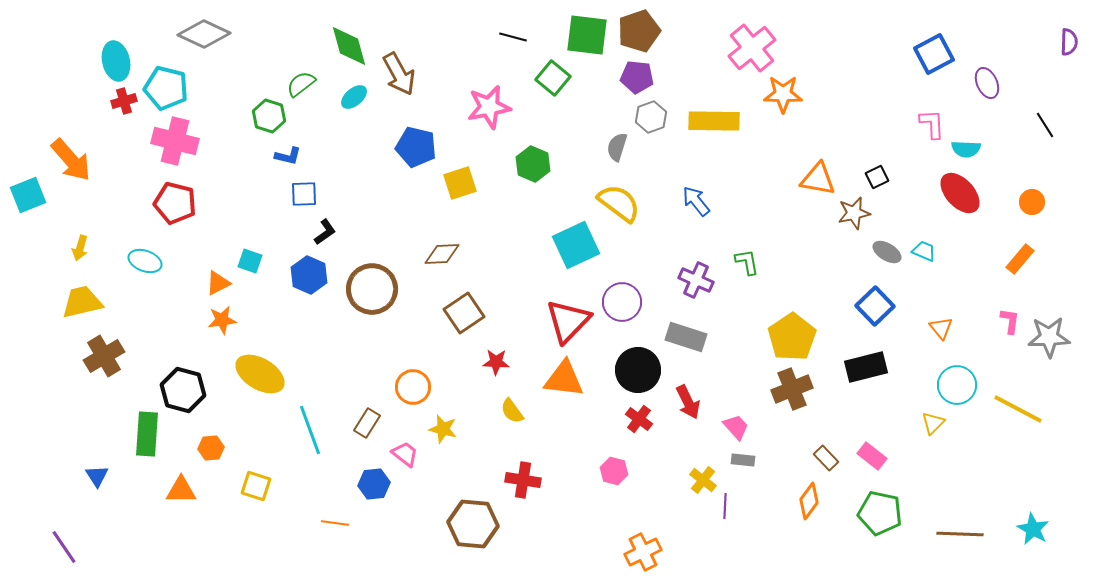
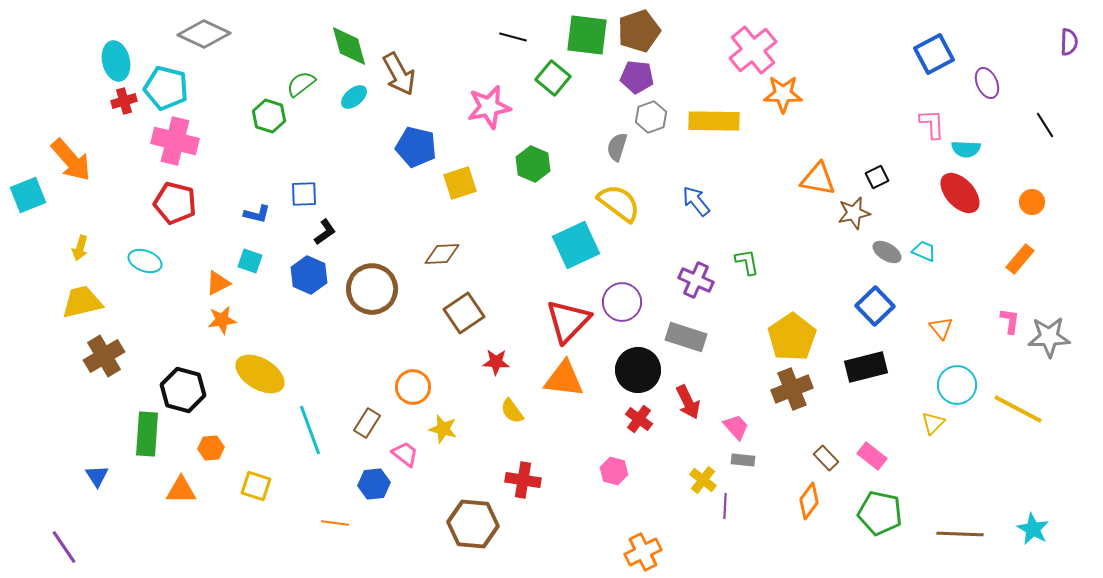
pink cross at (752, 48): moved 1 px right, 2 px down
blue L-shape at (288, 156): moved 31 px left, 58 px down
